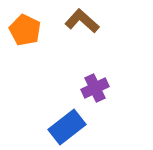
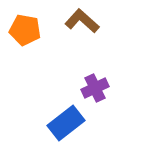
orange pentagon: rotated 16 degrees counterclockwise
blue rectangle: moved 1 px left, 4 px up
